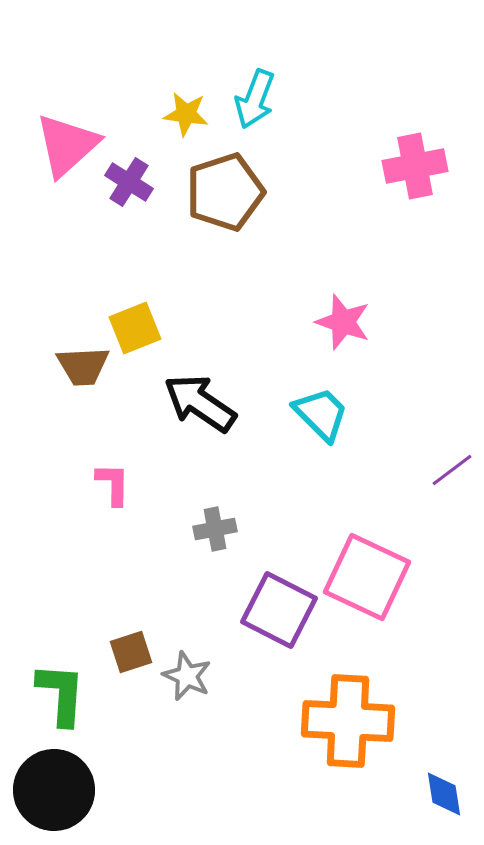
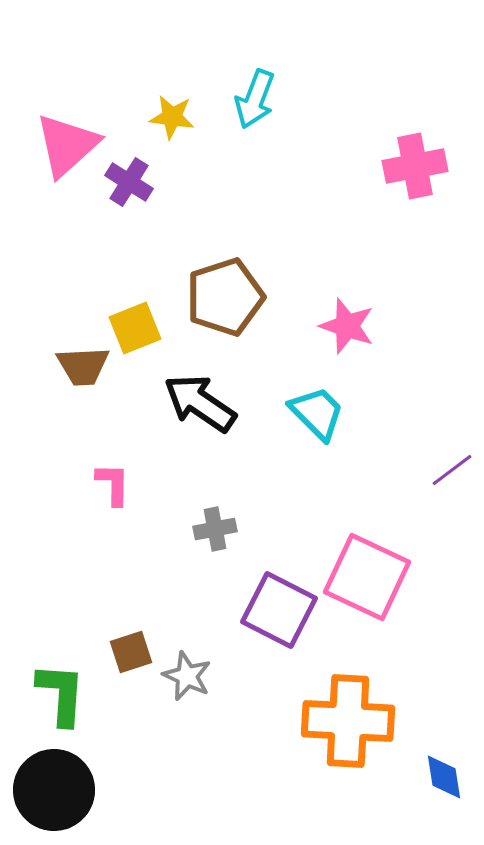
yellow star: moved 14 px left, 3 px down
brown pentagon: moved 105 px down
pink star: moved 4 px right, 4 px down
cyan trapezoid: moved 4 px left, 1 px up
blue diamond: moved 17 px up
